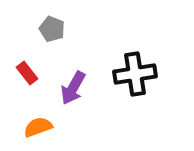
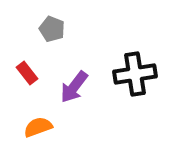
purple arrow: moved 1 px right, 1 px up; rotated 8 degrees clockwise
